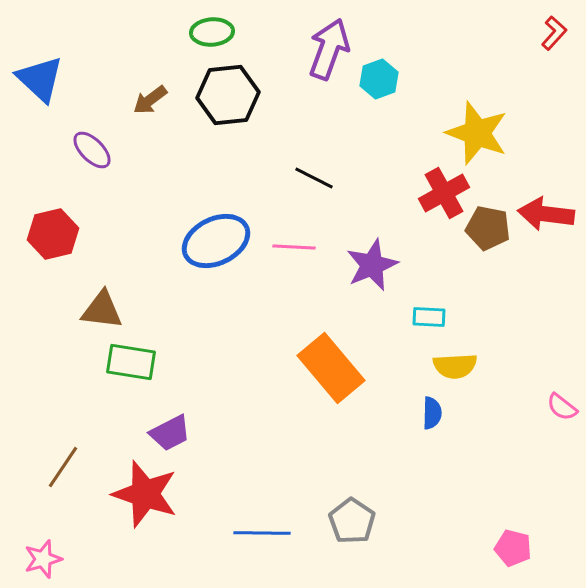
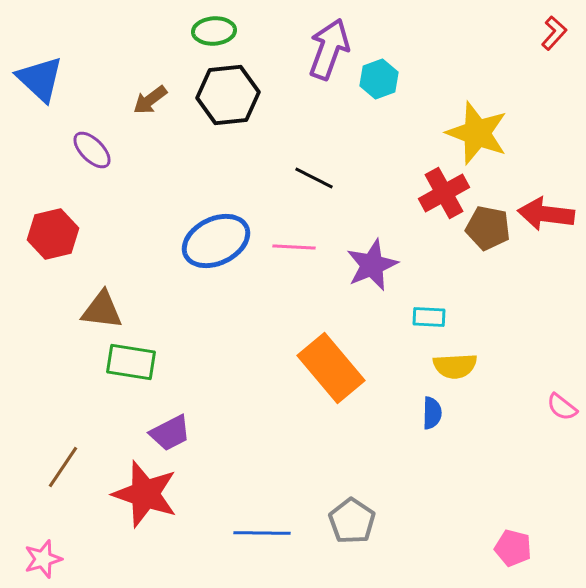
green ellipse: moved 2 px right, 1 px up
